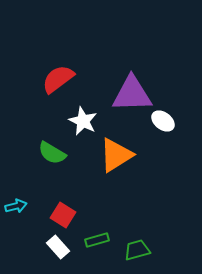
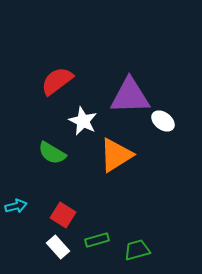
red semicircle: moved 1 px left, 2 px down
purple triangle: moved 2 px left, 2 px down
